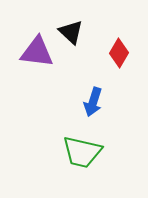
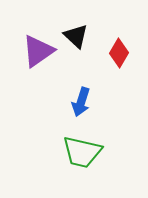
black triangle: moved 5 px right, 4 px down
purple triangle: moved 1 px right, 1 px up; rotated 42 degrees counterclockwise
blue arrow: moved 12 px left
